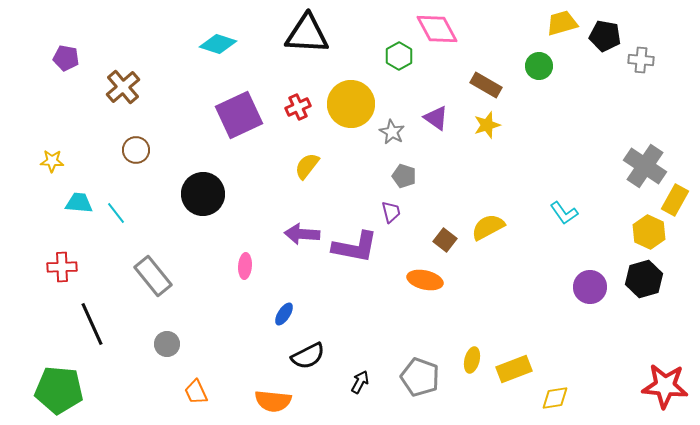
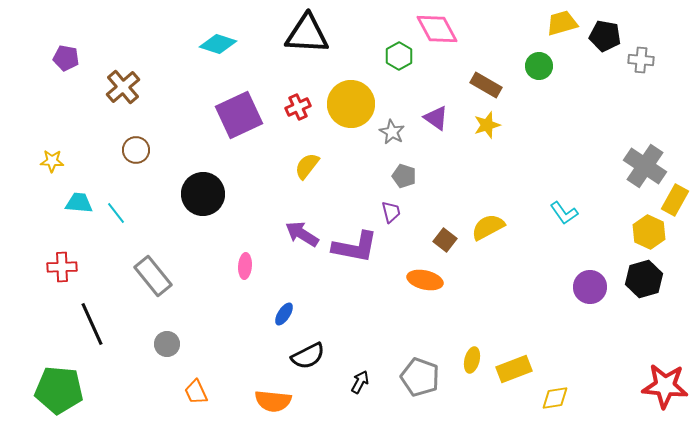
purple arrow at (302, 234): rotated 28 degrees clockwise
